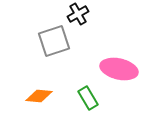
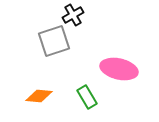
black cross: moved 5 px left, 1 px down
green rectangle: moved 1 px left, 1 px up
